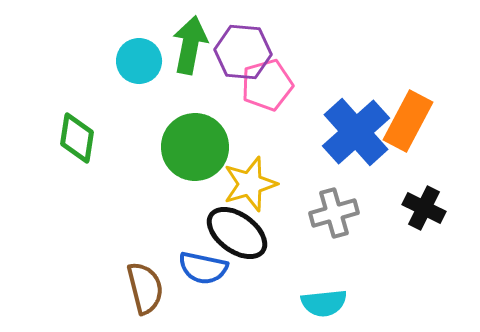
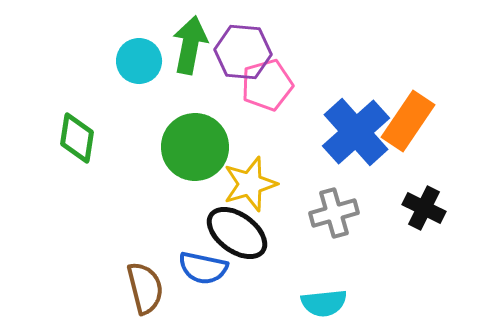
orange rectangle: rotated 6 degrees clockwise
